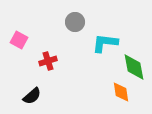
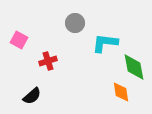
gray circle: moved 1 px down
